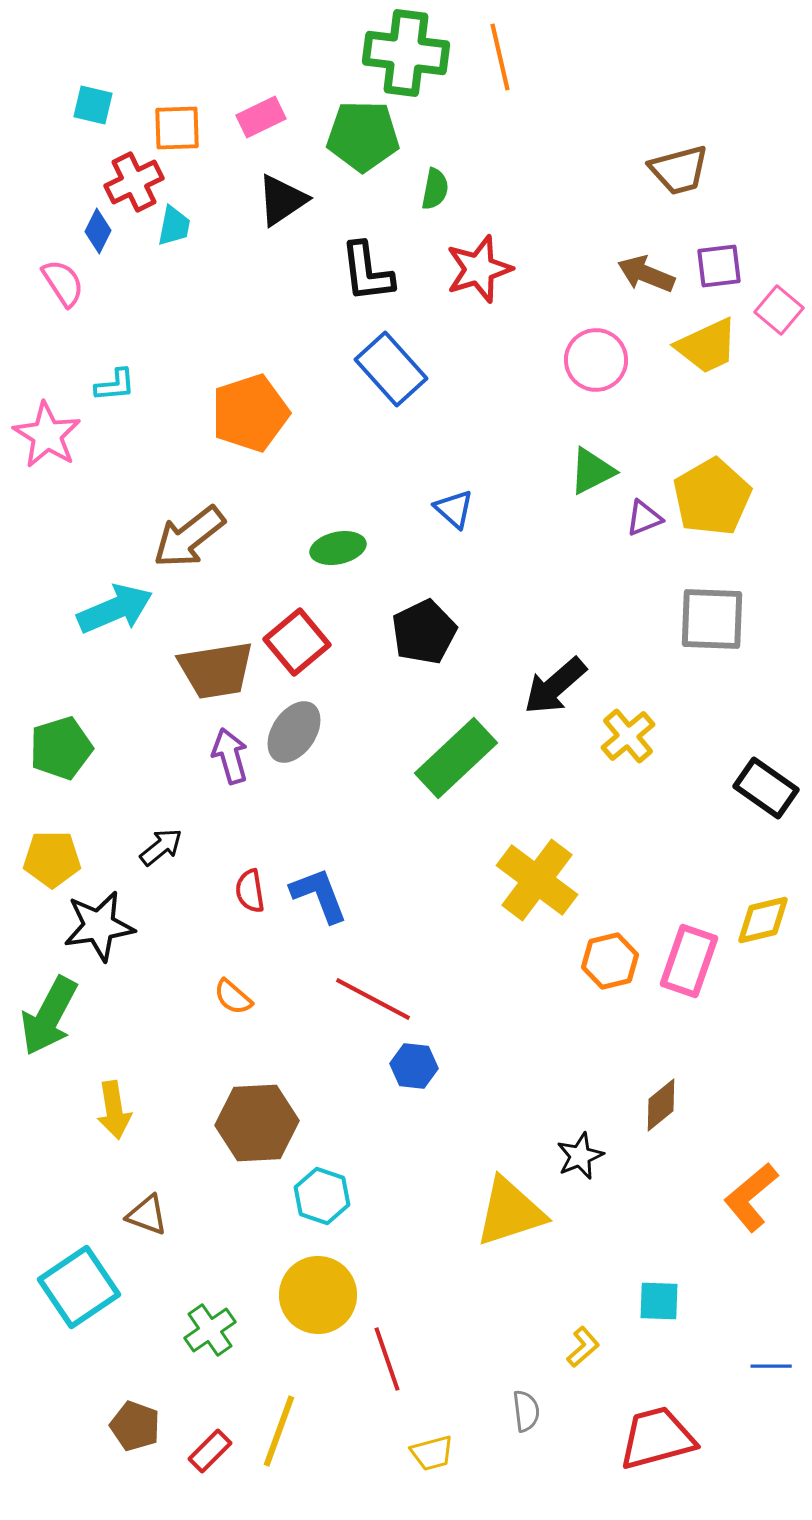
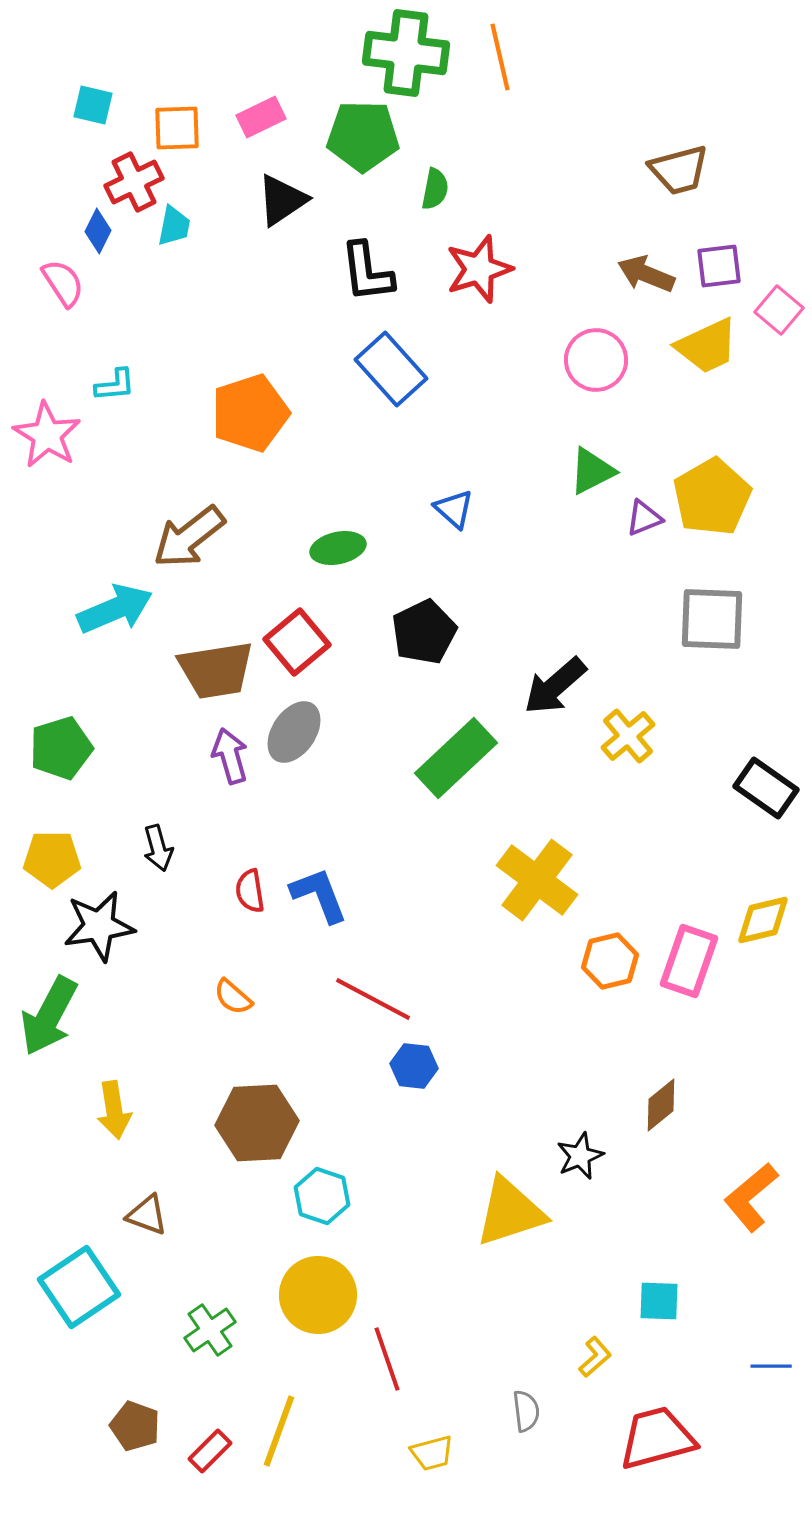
black arrow at (161, 847): moved 3 px left, 1 px down; rotated 114 degrees clockwise
yellow L-shape at (583, 1347): moved 12 px right, 10 px down
